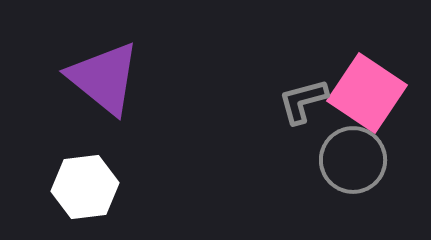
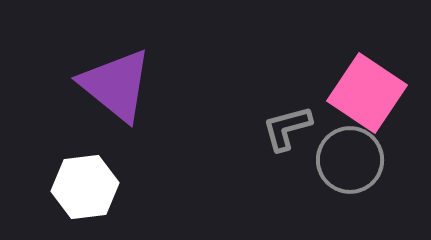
purple triangle: moved 12 px right, 7 px down
gray L-shape: moved 16 px left, 27 px down
gray circle: moved 3 px left
